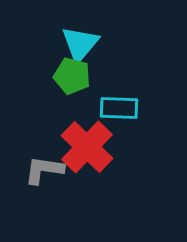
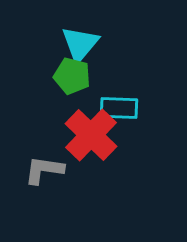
red cross: moved 4 px right, 12 px up
